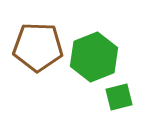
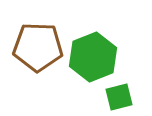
green hexagon: moved 1 px left
